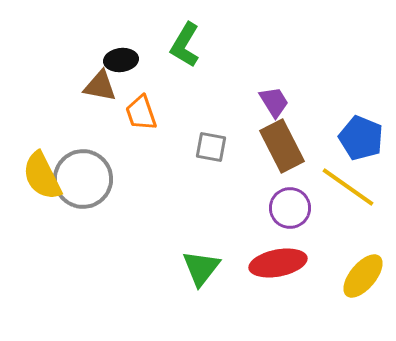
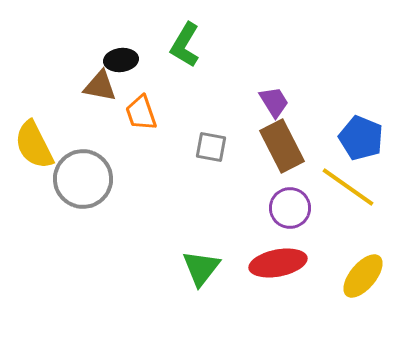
yellow semicircle: moved 8 px left, 31 px up
